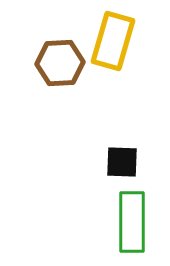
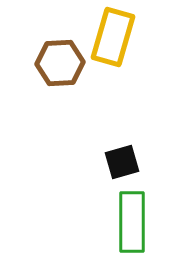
yellow rectangle: moved 4 px up
black square: rotated 18 degrees counterclockwise
